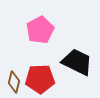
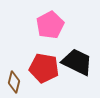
pink pentagon: moved 10 px right, 5 px up
red pentagon: moved 4 px right, 11 px up; rotated 12 degrees clockwise
